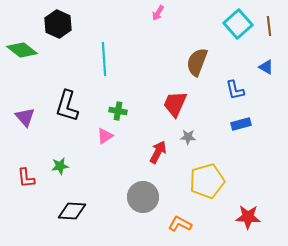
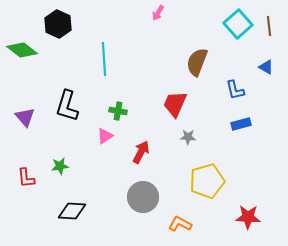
red arrow: moved 17 px left
